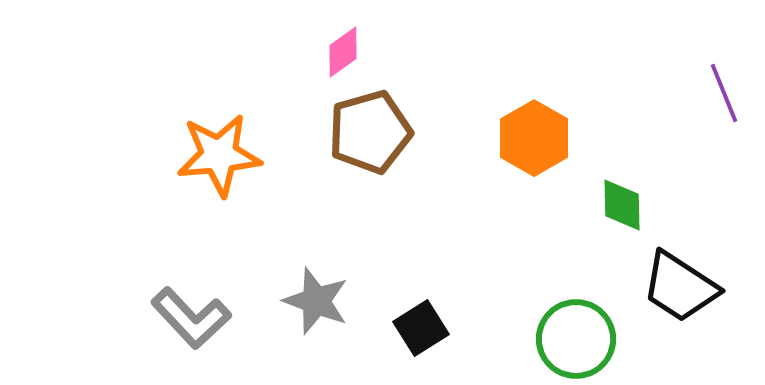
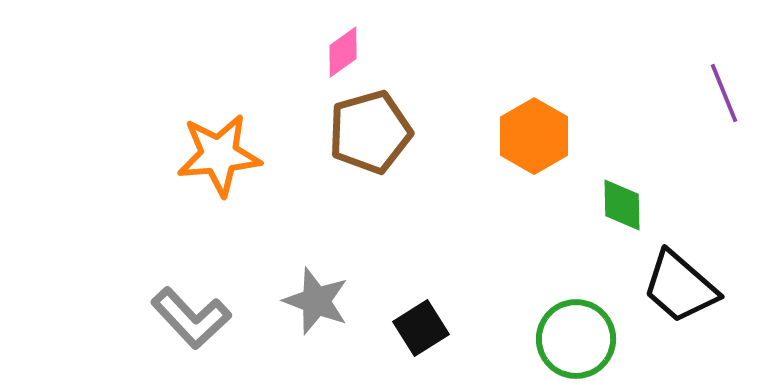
orange hexagon: moved 2 px up
black trapezoid: rotated 8 degrees clockwise
